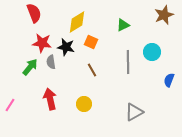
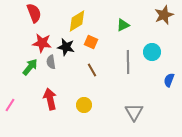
yellow diamond: moved 1 px up
yellow circle: moved 1 px down
gray triangle: rotated 30 degrees counterclockwise
